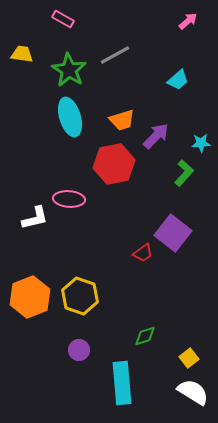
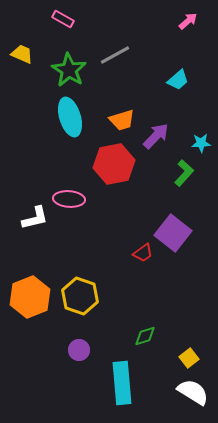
yellow trapezoid: rotated 15 degrees clockwise
